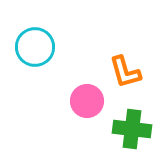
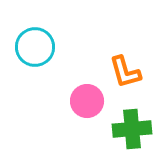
green cross: rotated 12 degrees counterclockwise
